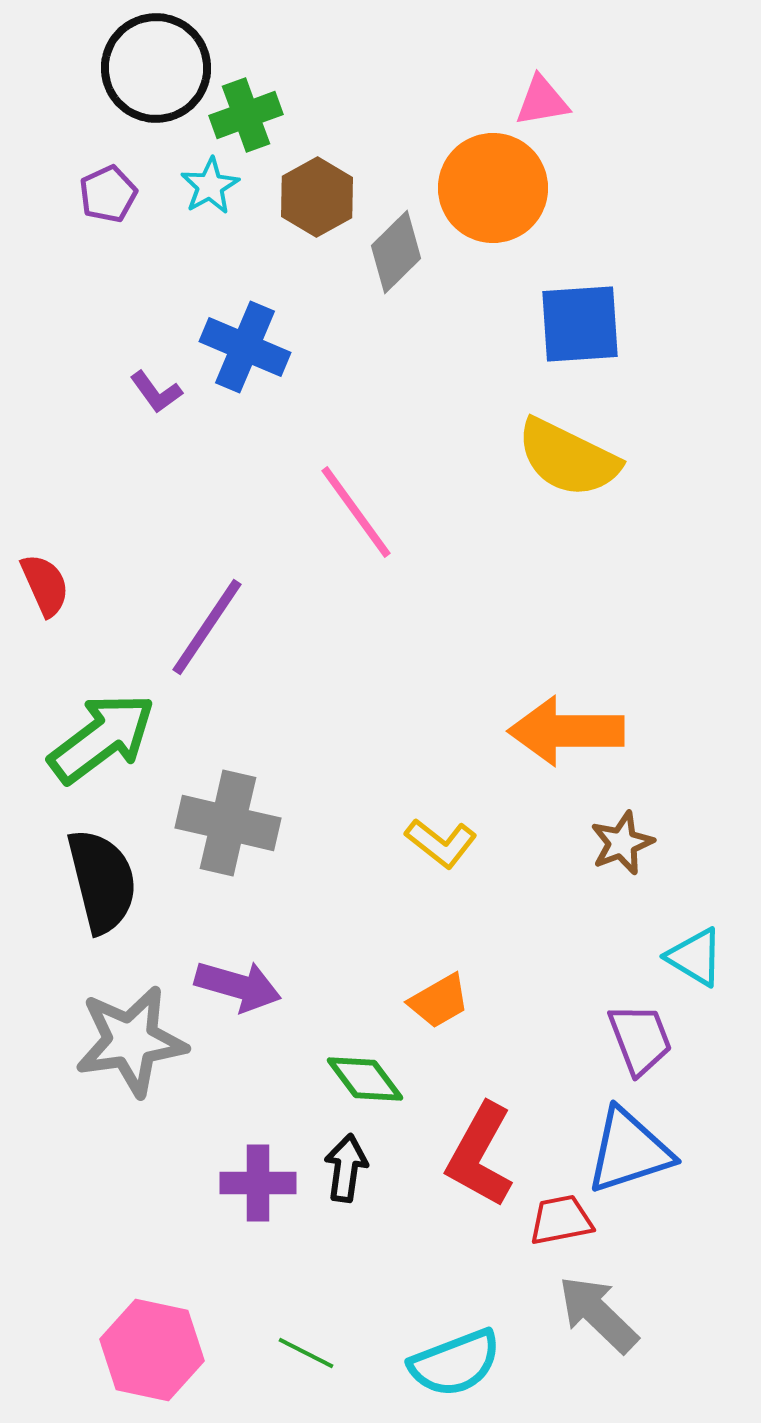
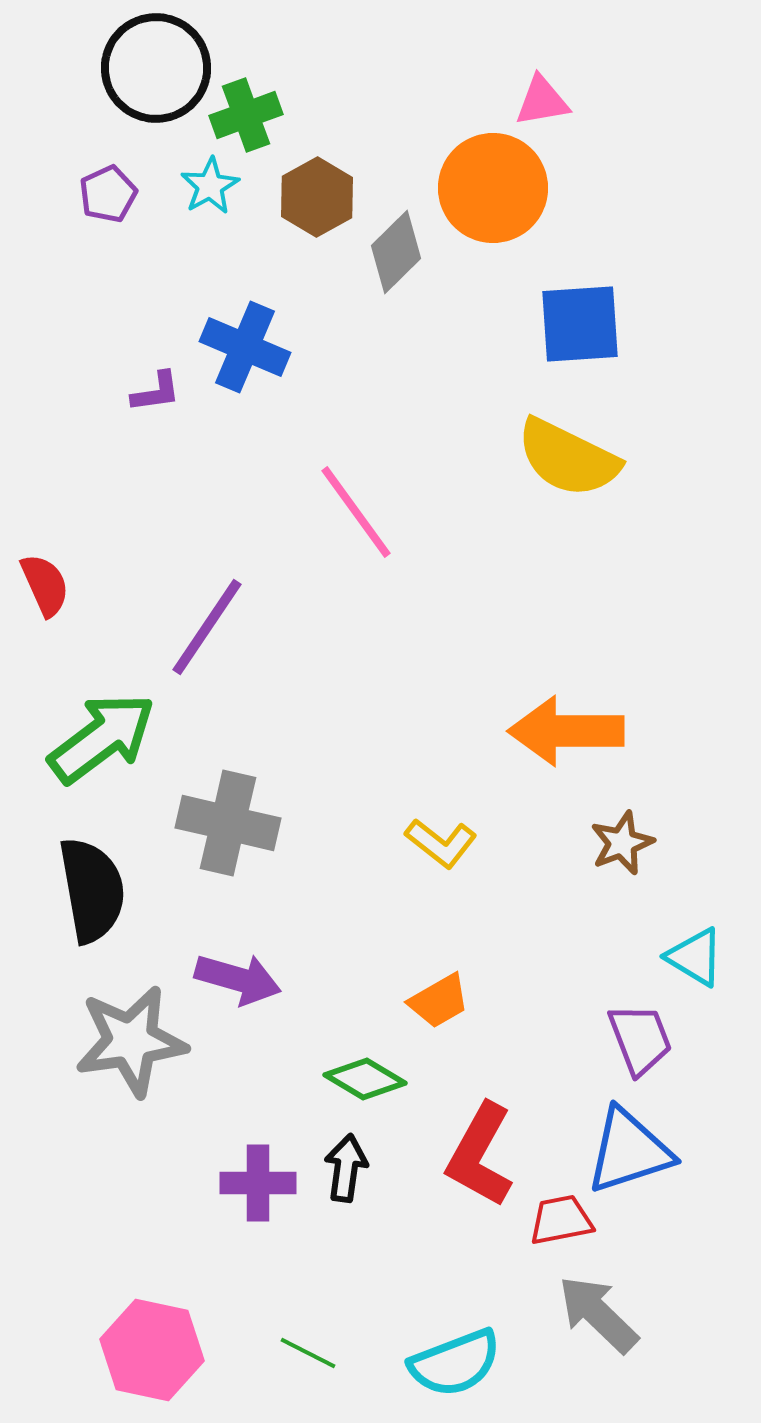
purple L-shape: rotated 62 degrees counterclockwise
black semicircle: moved 10 px left, 9 px down; rotated 4 degrees clockwise
purple arrow: moved 7 px up
green diamond: rotated 22 degrees counterclockwise
green line: moved 2 px right
